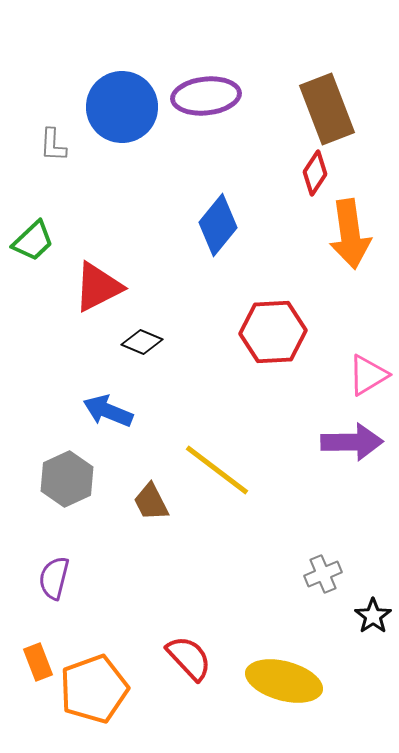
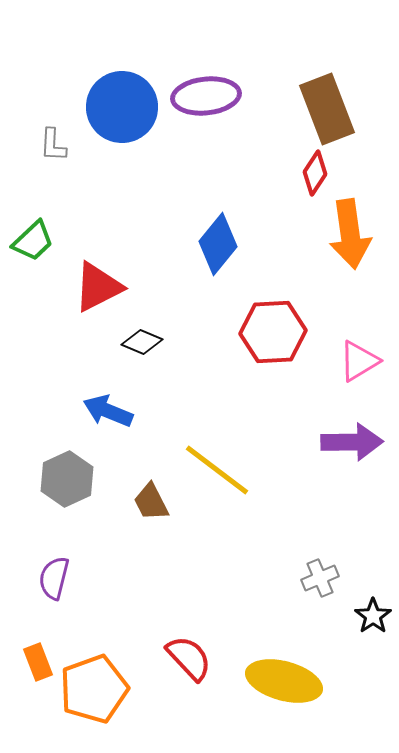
blue diamond: moved 19 px down
pink triangle: moved 9 px left, 14 px up
gray cross: moved 3 px left, 4 px down
